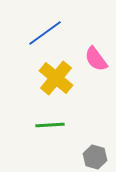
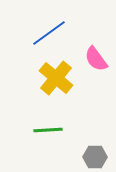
blue line: moved 4 px right
green line: moved 2 px left, 5 px down
gray hexagon: rotated 15 degrees counterclockwise
